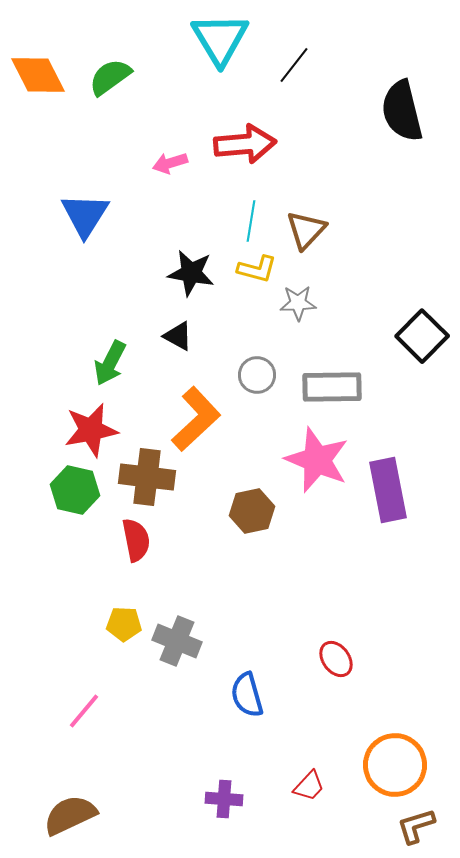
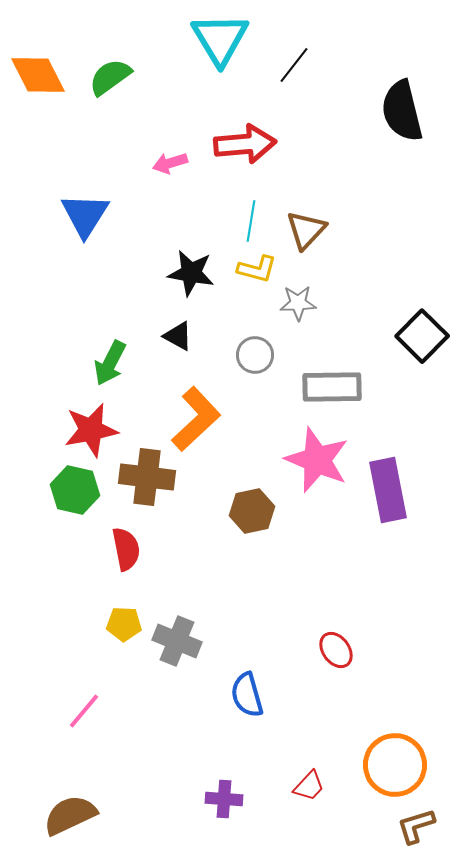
gray circle: moved 2 px left, 20 px up
red semicircle: moved 10 px left, 9 px down
red ellipse: moved 9 px up
